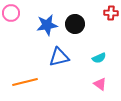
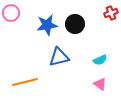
red cross: rotated 24 degrees counterclockwise
cyan semicircle: moved 1 px right, 2 px down
